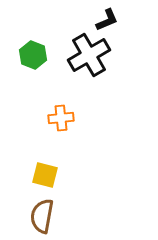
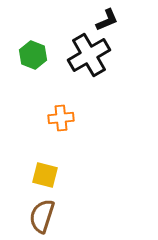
brown semicircle: rotated 8 degrees clockwise
